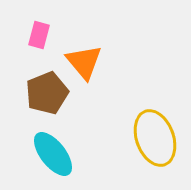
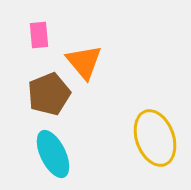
pink rectangle: rotated 20 degrees counterclockwise
brown pentagon: moved 2 px right, 1 px down
cyan ellipse: rotated 12 degrees clockwise
